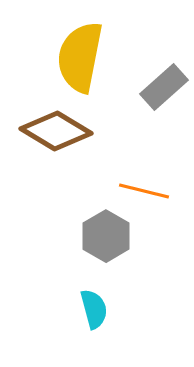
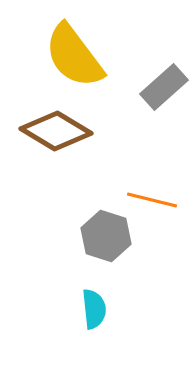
yellow semicircle: moved 6 px left, 1 px up; rotated 48 degrees counterclockwise
orange line: moved 8 px right, 9 px down
gray hexagon: rotated 12 degrees counterclockwise
cyan semicircle: rotated 9 degrees clockwise
